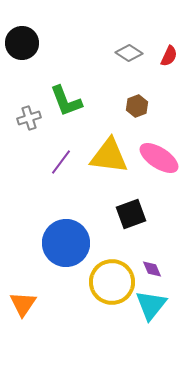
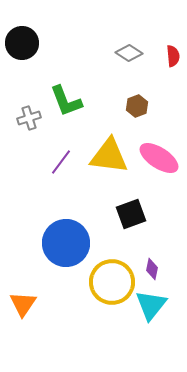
red semicircle: moved 4 px right; rotated 30 degrees counterclockwise
purple diamond: rotated 35 degrees clockwise
